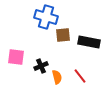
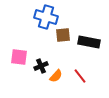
pink square: moved 3 px right
orange semicircle: moved 1 px left, 1 px up; rotated 56 degrees clockwise
